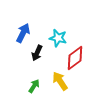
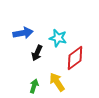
blue arrow: rotated 54 degrees clockwise
yellow arrow: moved 3 px left, 1 px down
green arrow: rotated 16 degrees counterclockwise
